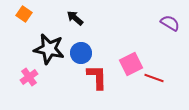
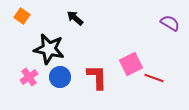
orange square: moved 2 px left, 2 px down
blue circle: moved 21 px left, 24 px down
